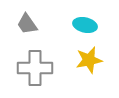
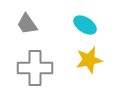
cyan ellipse: rotated 20 degrees clockwise
